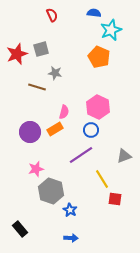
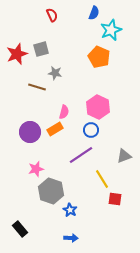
blue semicircle: rotated 104 degrees clockwise
